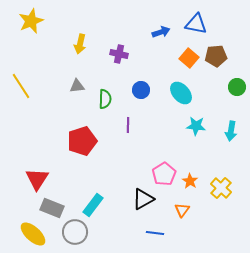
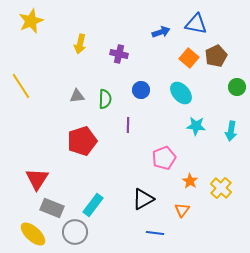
brown pentagon: rotated 20 degrees counterclockwise
gray triangle: moved 10 px down
pink pentagon: moved 16 px up; rotated 10 degrees clockwise
